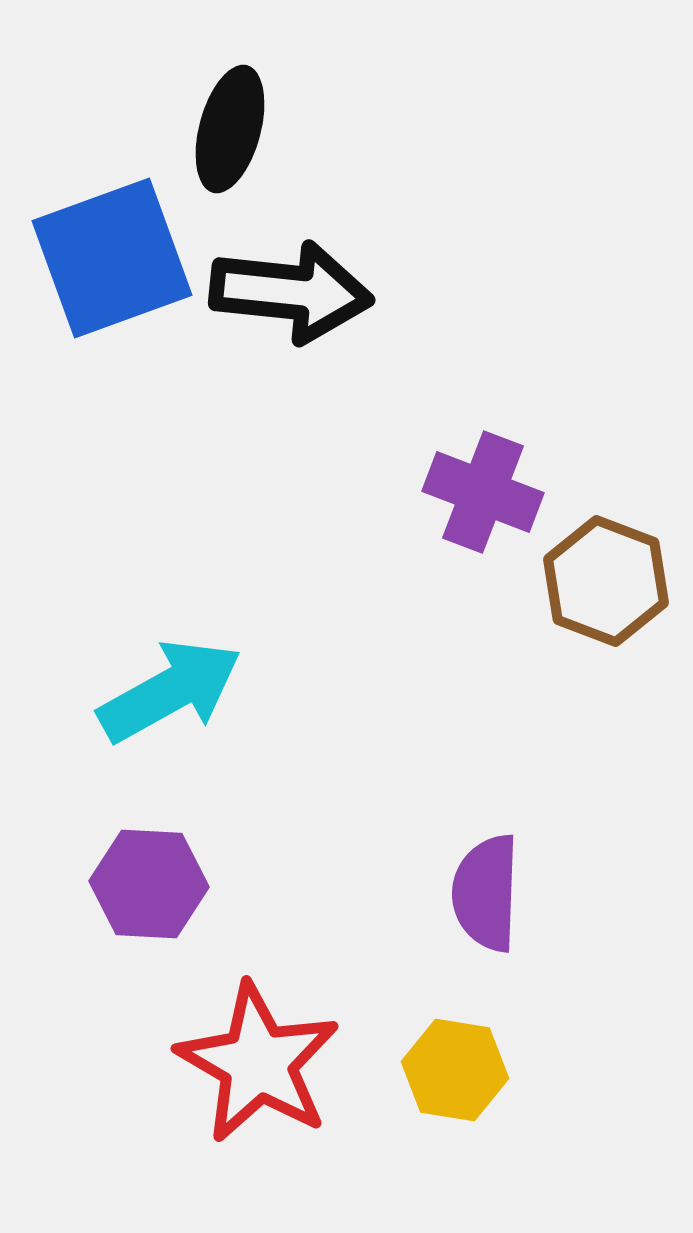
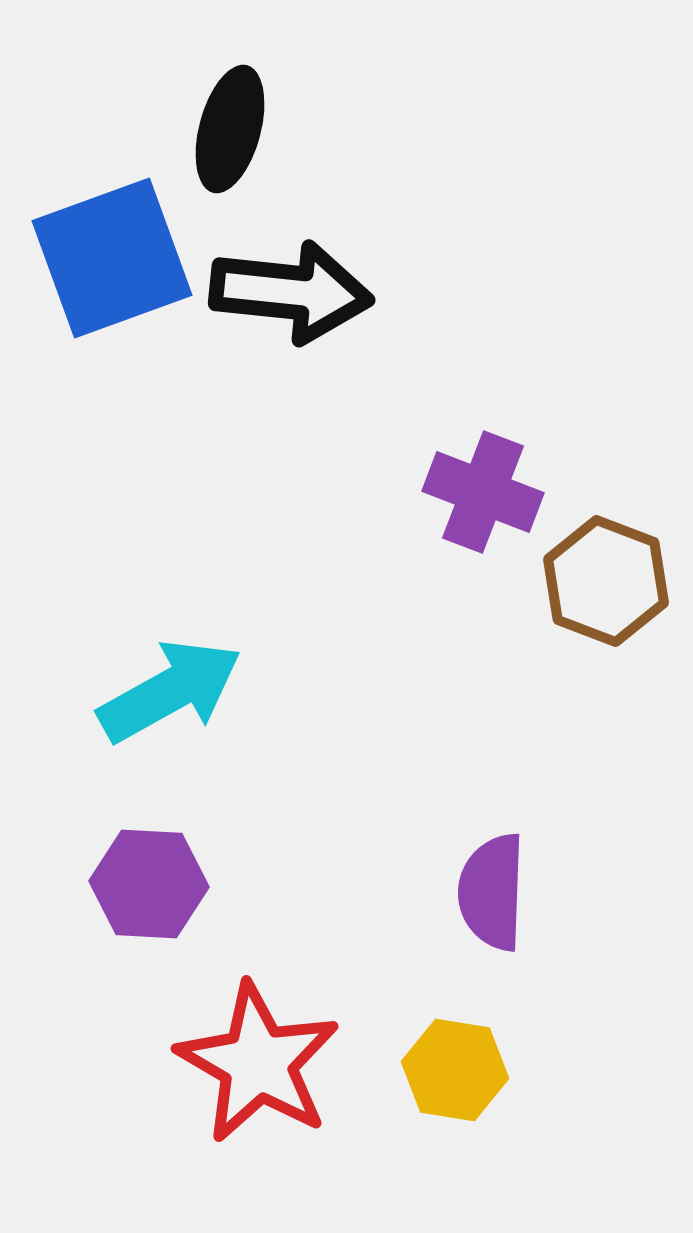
purple semicircle: moved 6 px right, 1 px up
